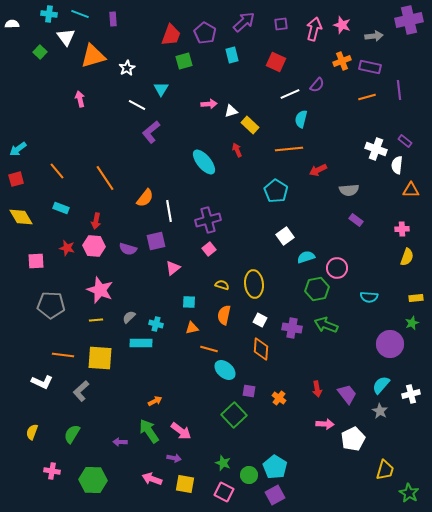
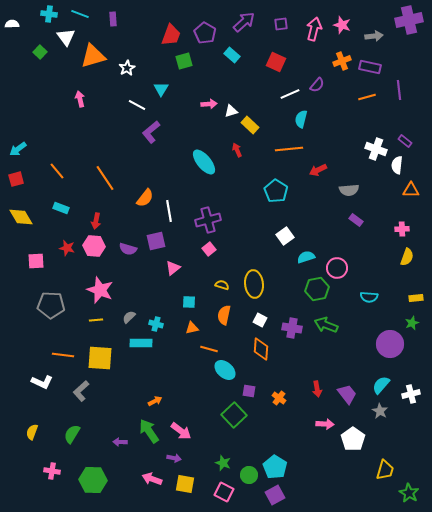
cyan rectangle at (232, 55): rotated 35 degrees counterclockwise
white pentagon at (353, 439): rotated 10 degrees counterclockwise
